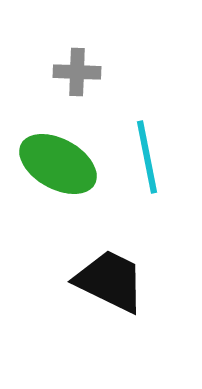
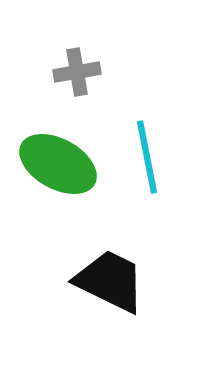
gray cross: rotated 12 degrees counterclockwise
